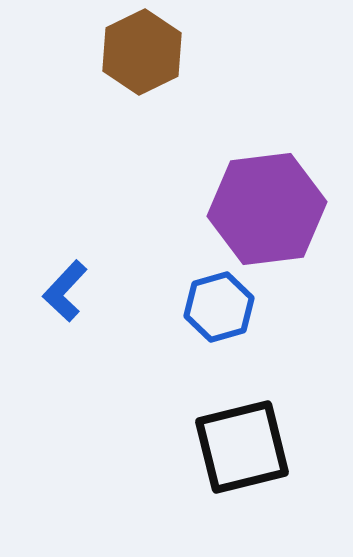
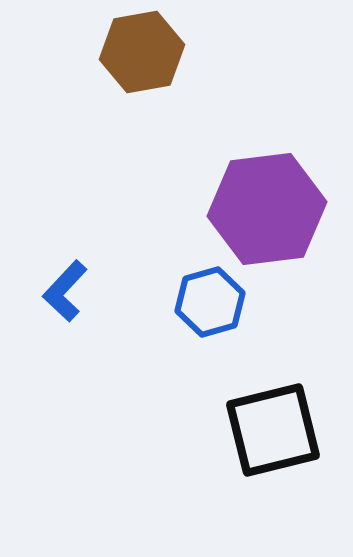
brown hexagon: rotated 16 degrees clockwise
blue hexagon: moved 9 px left, 5 px up
black square: moved 31 px right, 17 px up
